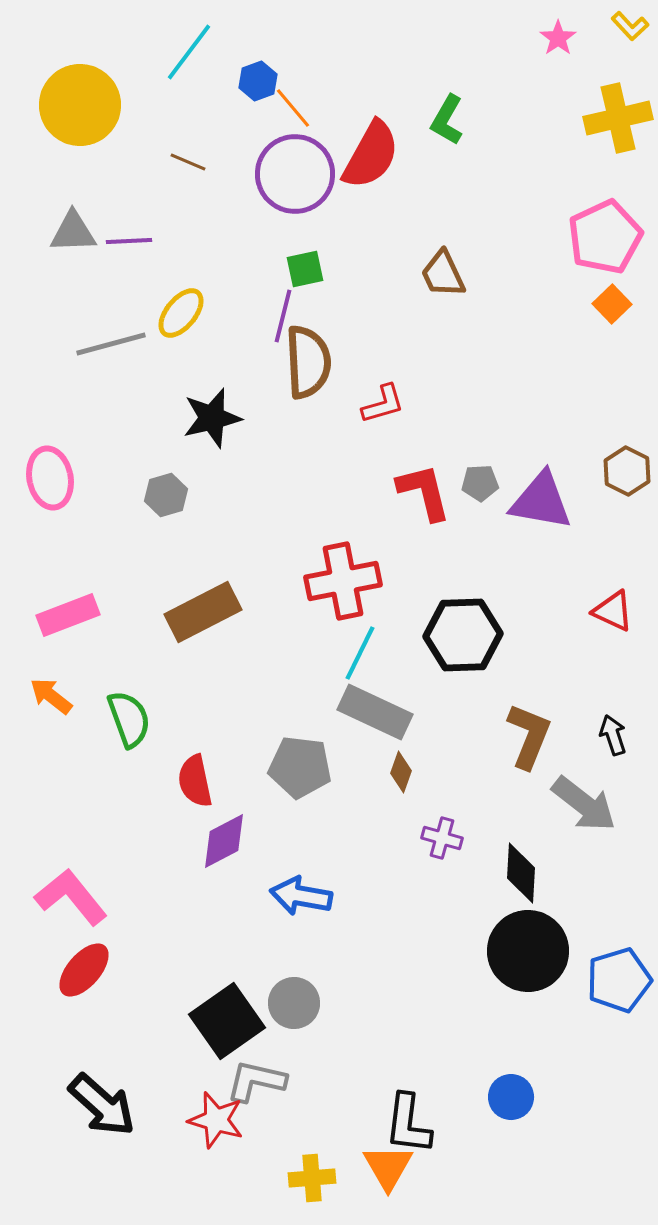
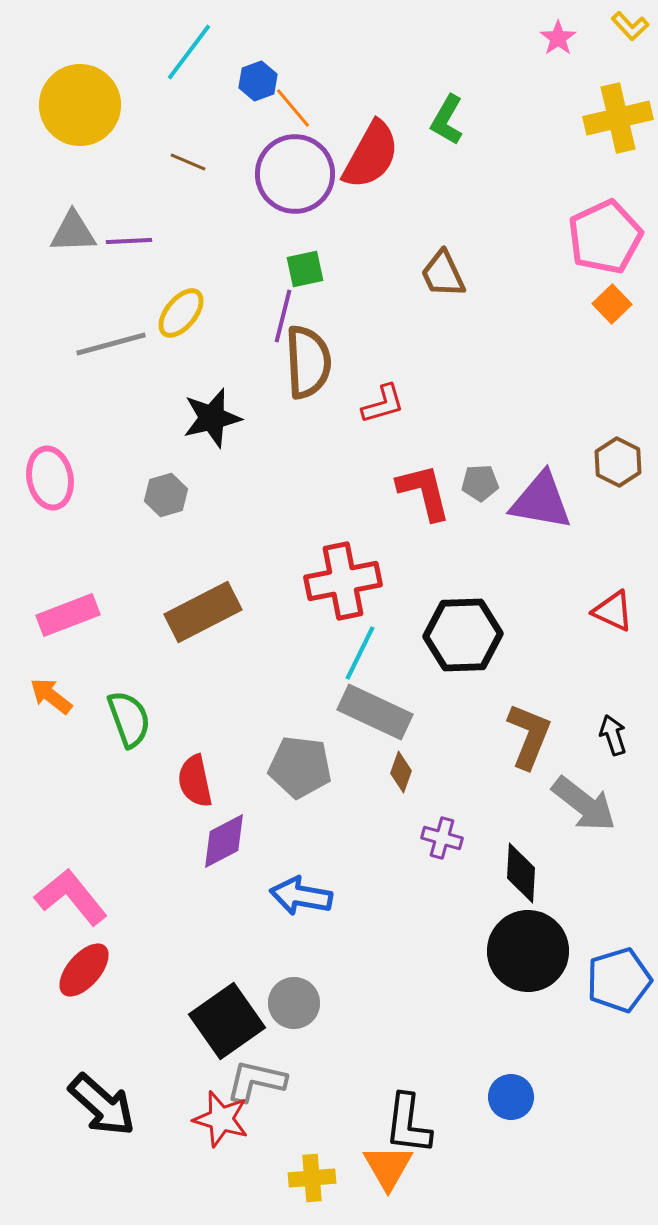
brown hexagon at (627, 471): moved 9 px left, 9 px up
red star at (216, 1120): moved 5 px right, 1 px up
